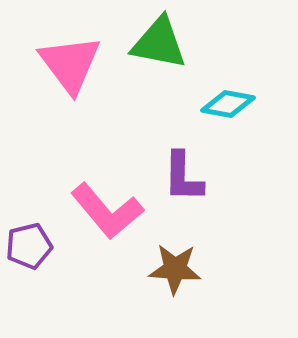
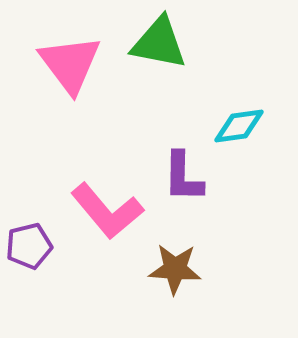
cyan diamond: moved 11 px right, 22 px down; rotated 18 degrees counterclockwise
